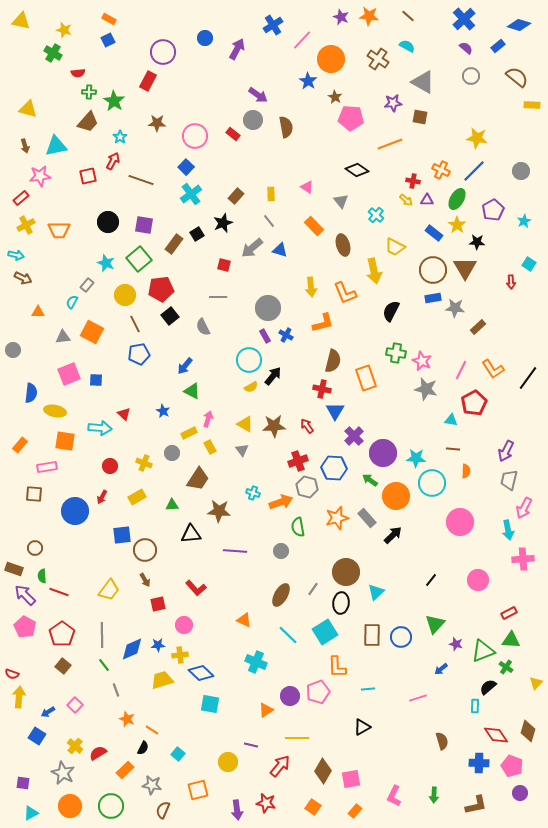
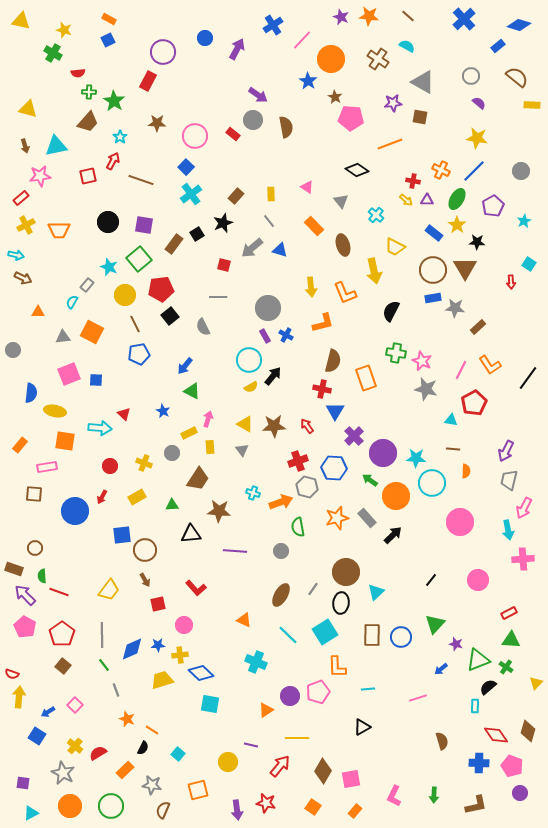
purple semicircle at (466, 48): moved 13 px right, 55 px down
purple pentagon at (493, 210): moved 4 px up
cyan star at (106, 263): moved 3 px right, 4 px down
orange L-shape at (493, 369): moved 3 px left, 4 px up
yellow rectangle at (210, 447): rotated 24 degrees clockwise
green triangle at (483, 651): moved 5 px left, 9 px down
